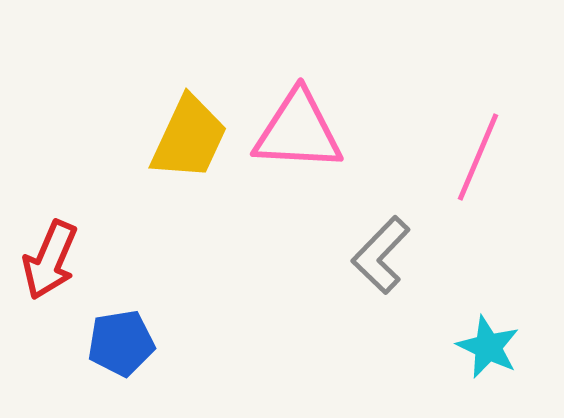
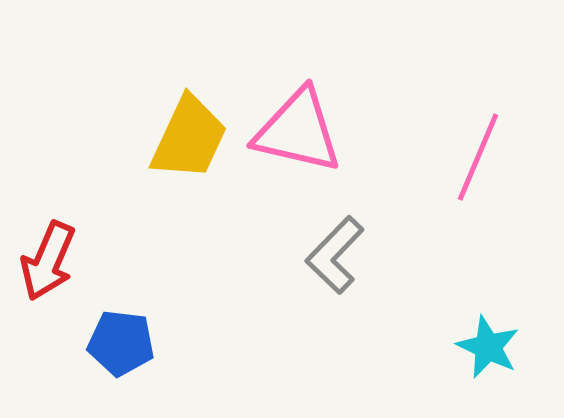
pink triangle: rotated 10 degrees clockwise
gray L-shape: moved 46 px left
red arrow: moved 2 px left, 1 px down
blue pentagon: rotated 16 degrees clockwise
